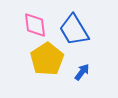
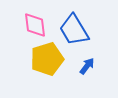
yellow pentagon: rotated 16 degrees clockwise
blue arrow: moved 5 px right, 6 px up
